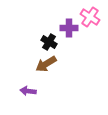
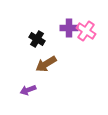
pink cross: moved 4 px left, 14 px down
black cross: moved 12 px left, 3 px up
purple arrow: moved 1 px up; rotated 28 degrees counterclockwise
